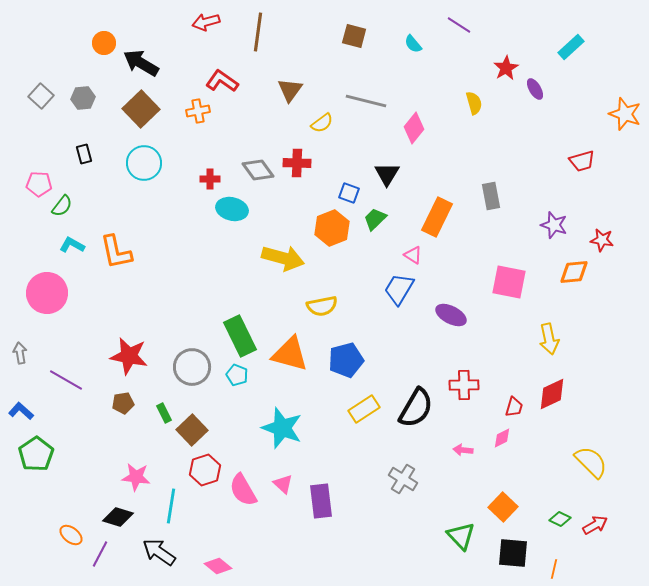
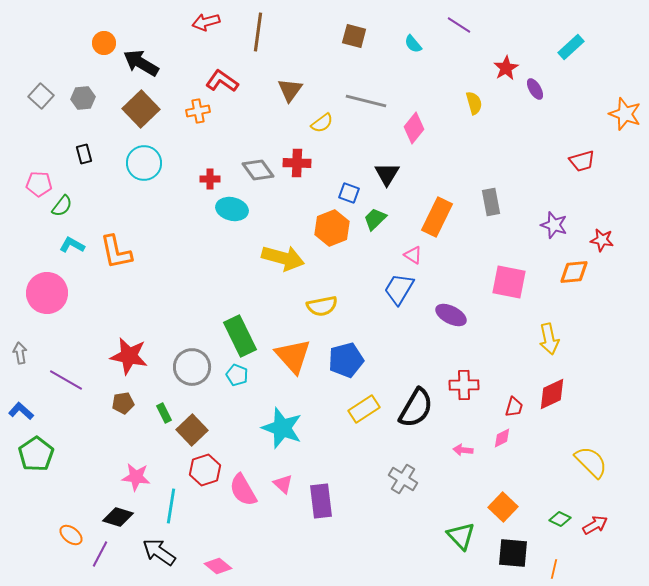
gray rectangle at (491, 196): moved 6 px down
orange triangle at (290, 354): moved 3 px right, 2 px down; rotated 33 degrees clockwise
